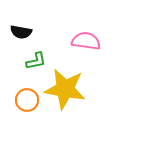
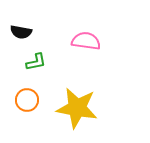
green L-shape: moved 1 px down
yellow star: moved 12 px right, 19 px down
